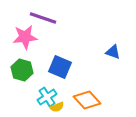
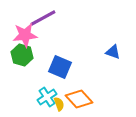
purple line: rotated 48 degrees counterclockwise
pink star: moved 2 px up
green hexagon: moved 15 px up
orange diamond: moved 8 px left, 1 px up
yellow semicircle: moved 2 px right, 3 px up; rotated 88 degrees counterclockwise
